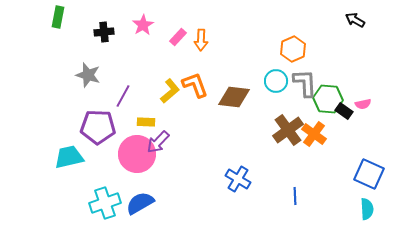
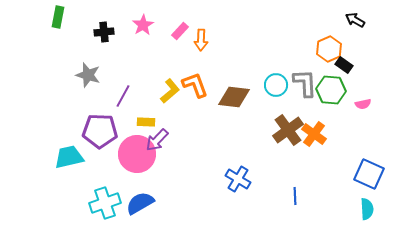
pink rectangle: moved 2 px right, 6 px up
orange hexagon: moved 36 px right
cyan circle: moved 4 px down
green hexagon: moved 3 px right, 9 px up
black rectangle: moved 46 px up
purple pentagon: moved 2 px right, 4 px down
purple arrow: moved 1 px left, 2 px up
